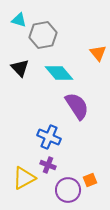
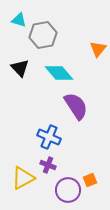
orange triangle: moved 4 px up; rotated 18 degrees clockwise
purple semicircle: moved 1 px left
yellow triangle: moved 1 px left
